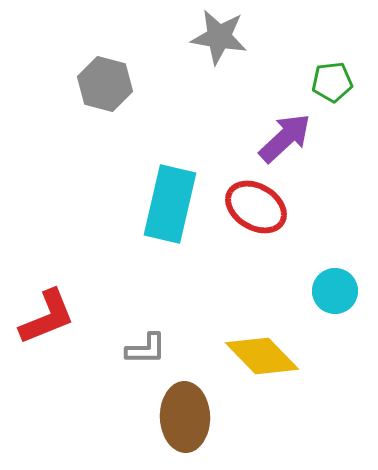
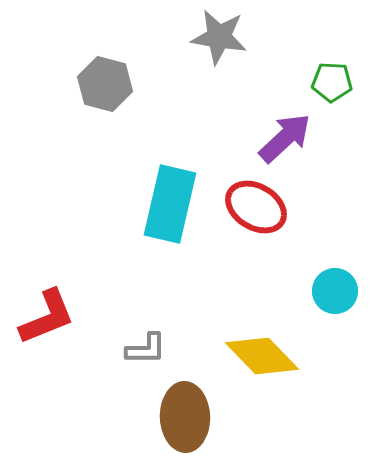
green pentagon: rotated 9 degrees clockwise
